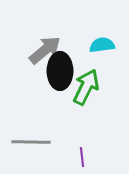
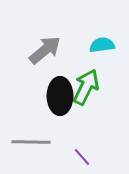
black ellipse: moved 25 px down
purple line: rotated 36 degrees counterclockwise
